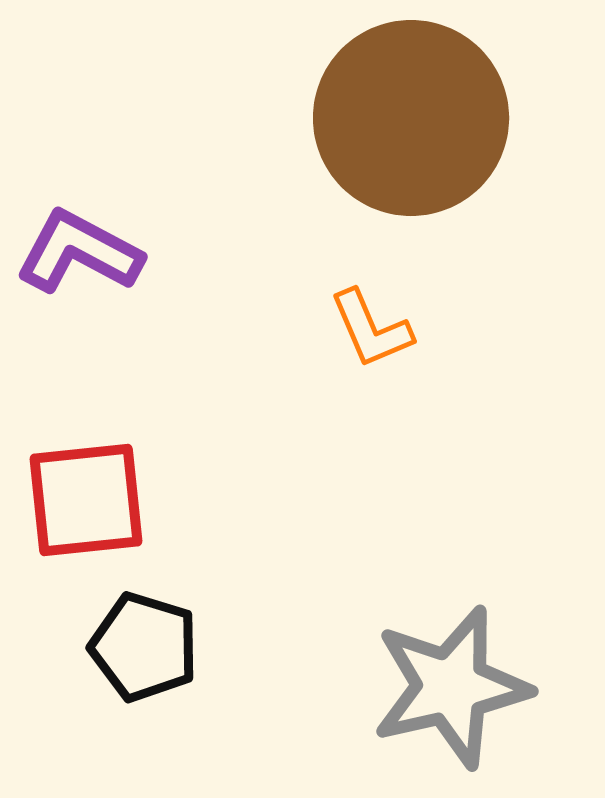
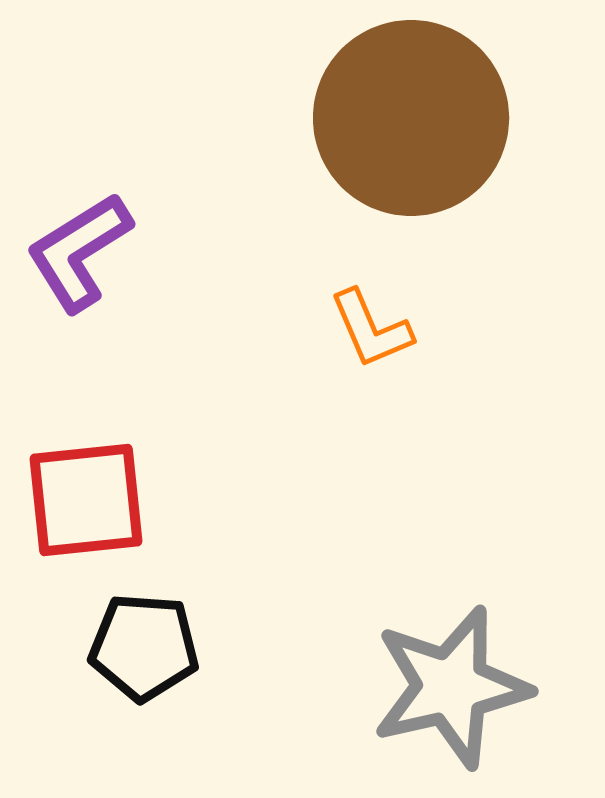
purple L-shape: rotated 60 degrees counterclockwise
black pentagon: rotated 13 degrees counterclockwise
